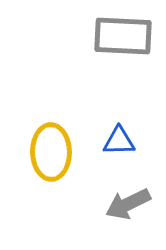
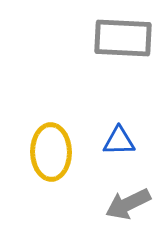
gray rectangle: moved 2 px down
